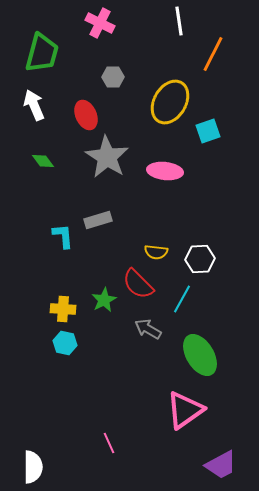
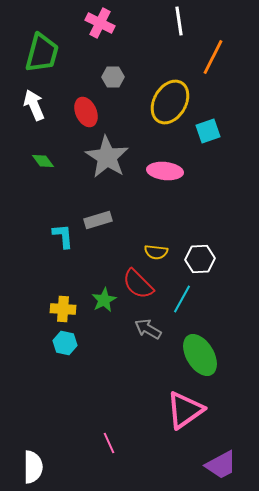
orange line: moved 3 px down
red ellipse: moved 3 px up
